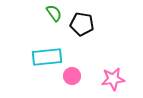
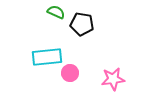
green semicircle: moved 2 px right, 1 px up; rotated 30 degrees counterclockwise
pink circle: moved 2 px left, 3 px up
